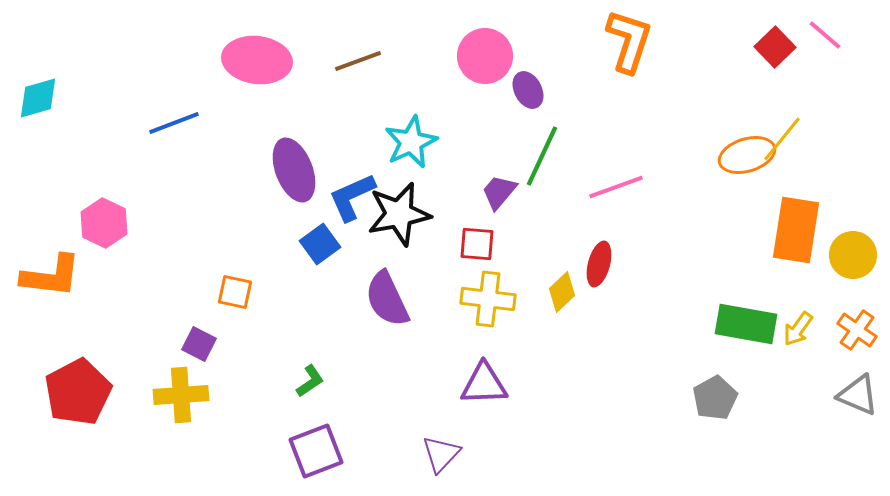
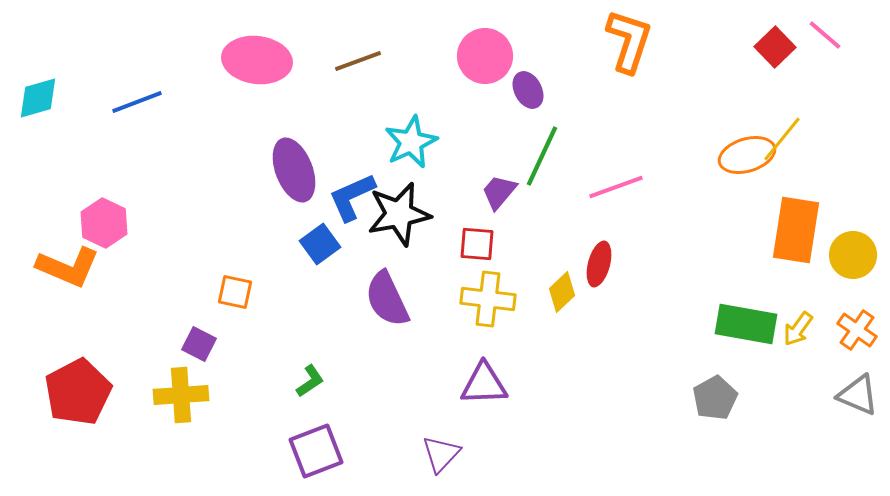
blue line at (174, 123): moved 37 px left, 21 px up
orange L-shape at (51, 276): moved 17 px right, 9 px up; rotated 16 degrees clockwise
